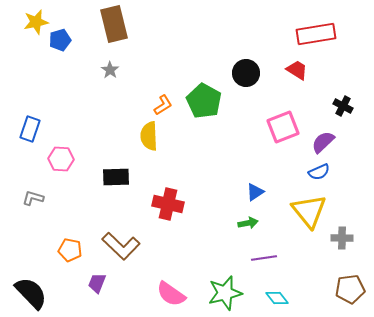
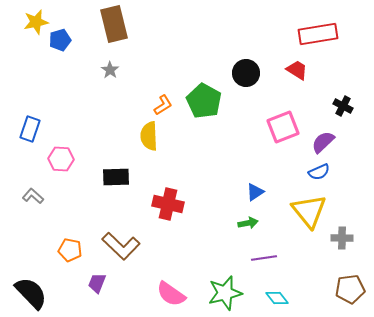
red rectangle: moved 2 px right
gray L-shape: moved 2 px up; rotated 25 degrees clockwise
